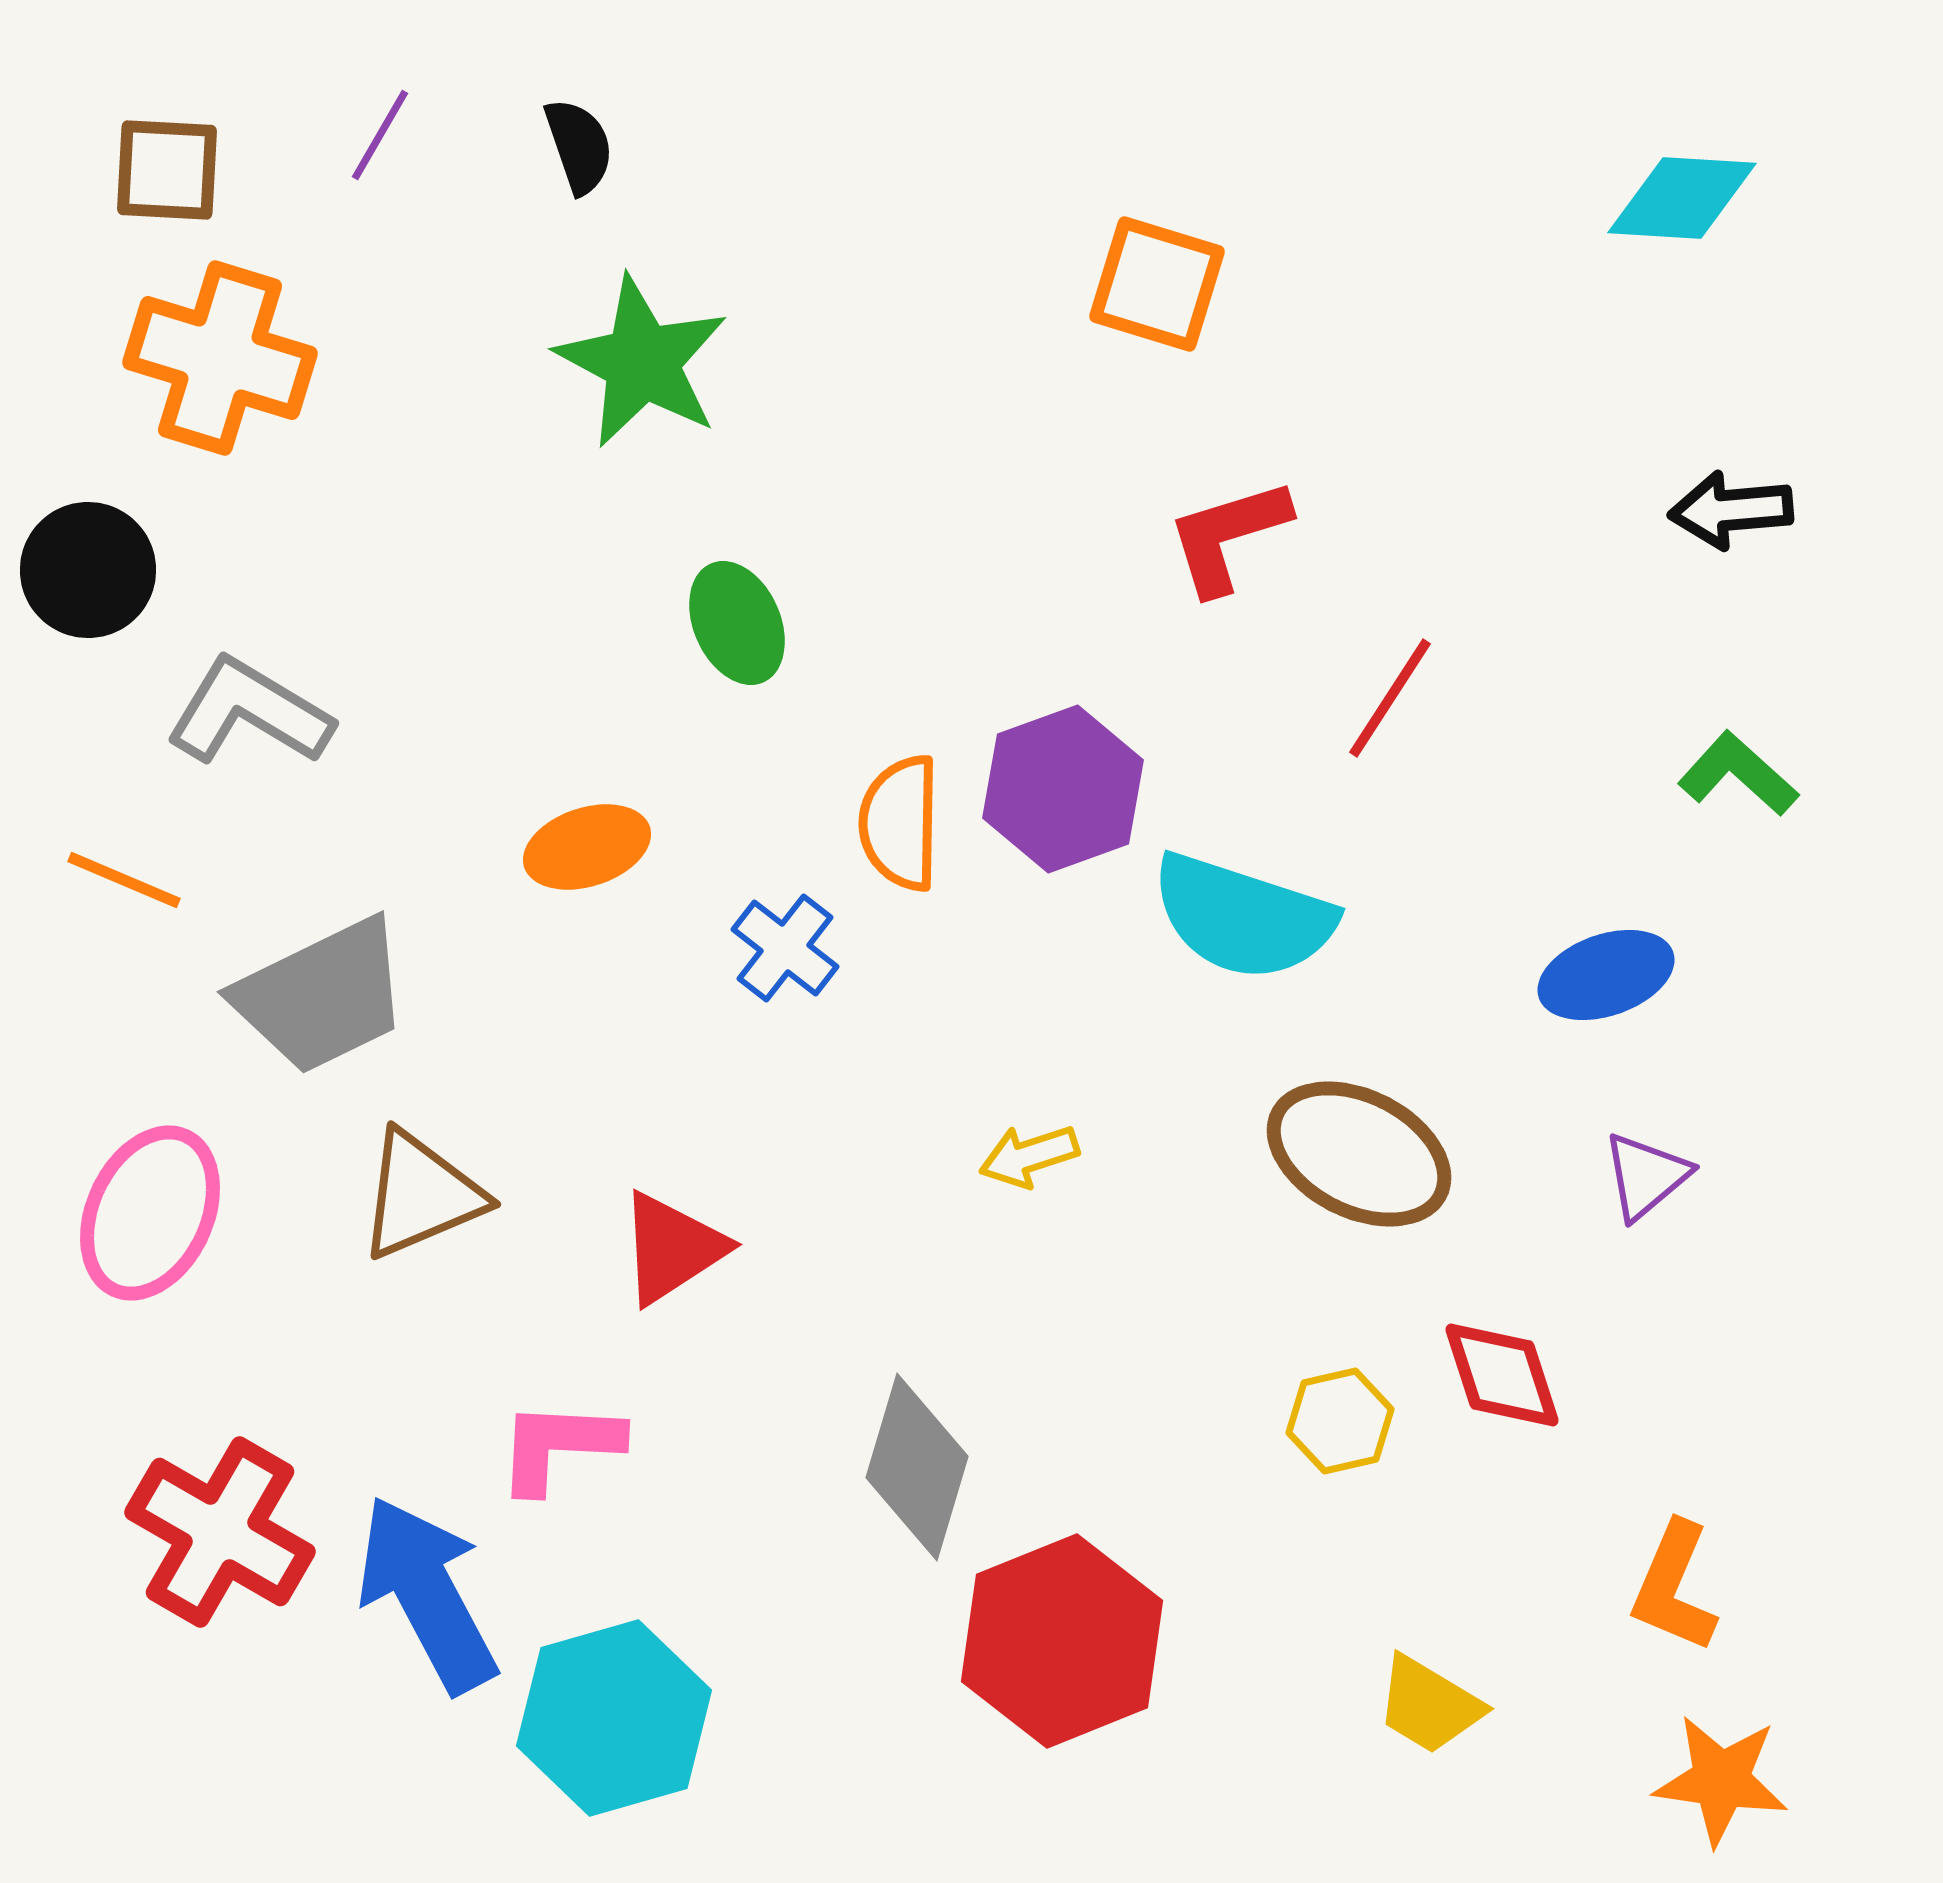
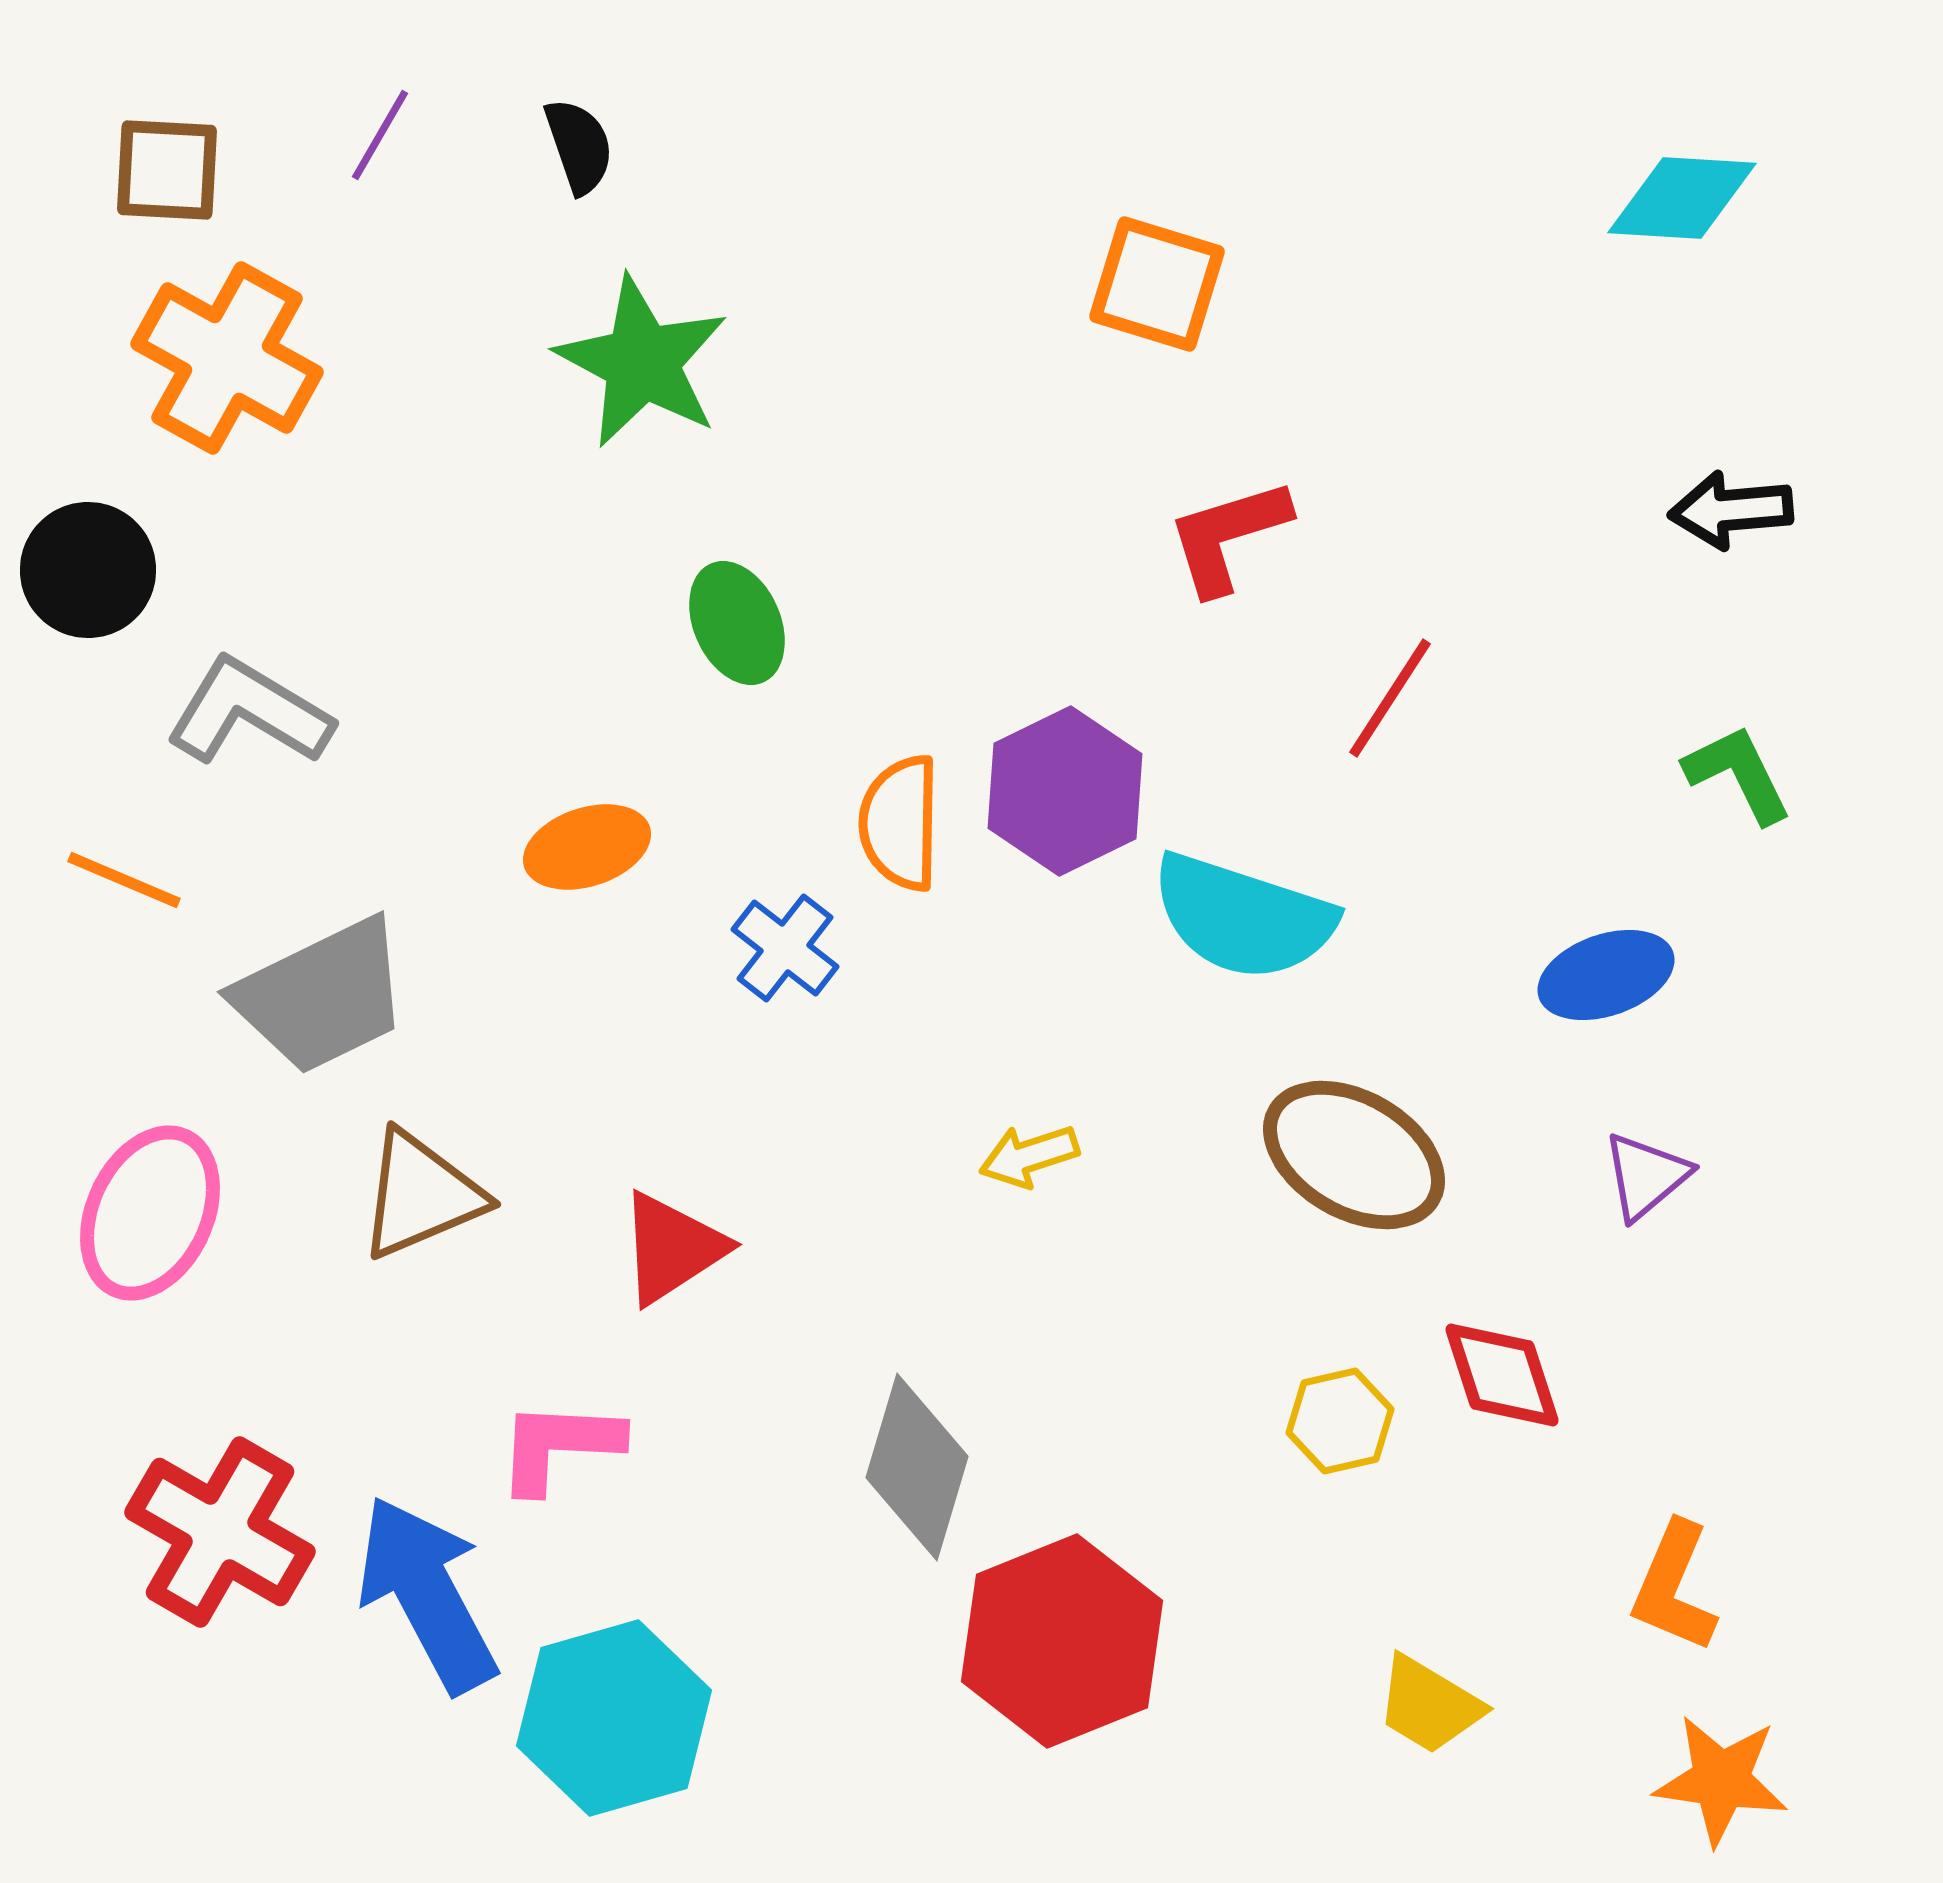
orange cross: moved 7 px right; rotated 12 degrees clockwise
green L-shape: rotated 22 degrees clockwise
purple hexagon: moved 2 px right, 2 px down; rotated 6 degrees counterclockwise
brown ellipse: moved 5 px left, 1 px down; rotated 3 degrees clockwise
